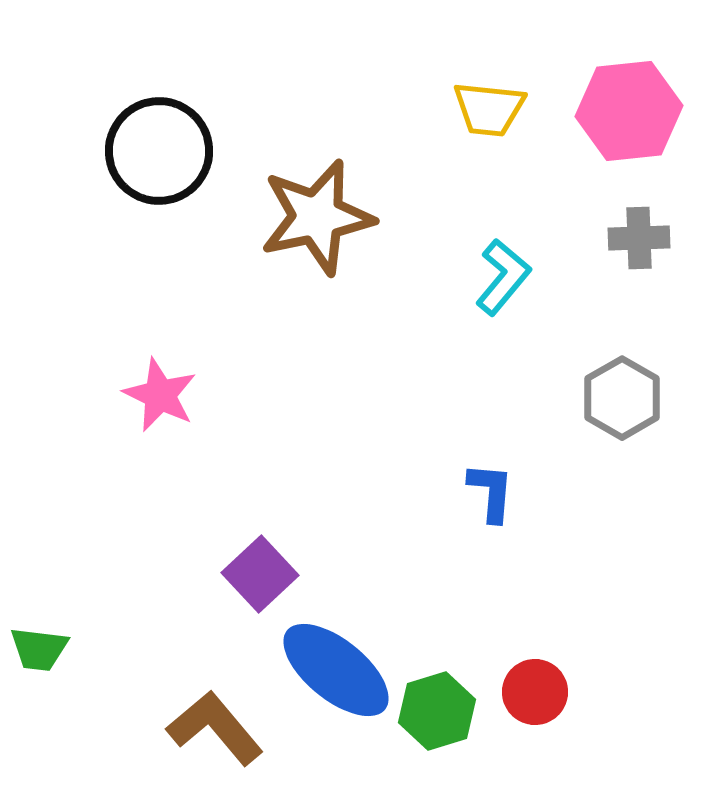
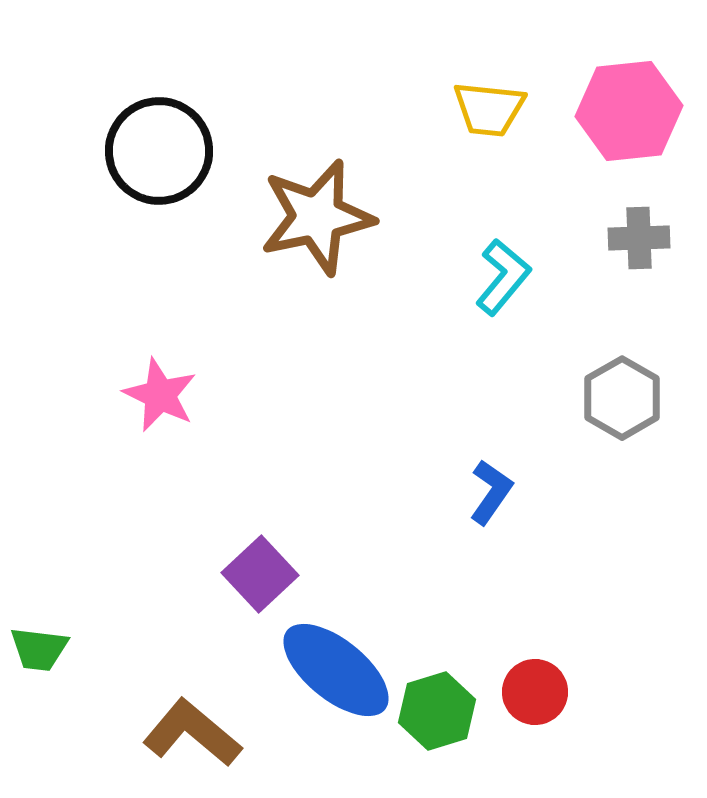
blue L-shape: rotated 30 degrees clockwise
brown L-shape: moved 23 px left, 5 px down; rotated 10 degrees counterclockwise
